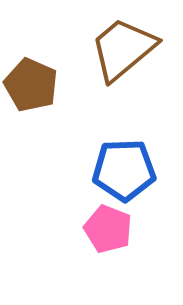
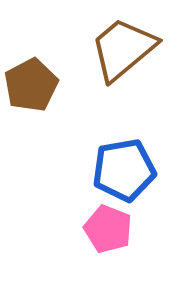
brown pentagon: rotated 20 degrees clockwise
blue pentagon: rotated 8 degrees counterclockwise
